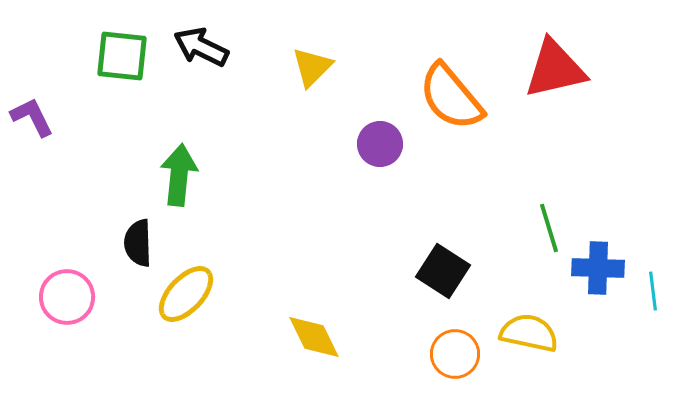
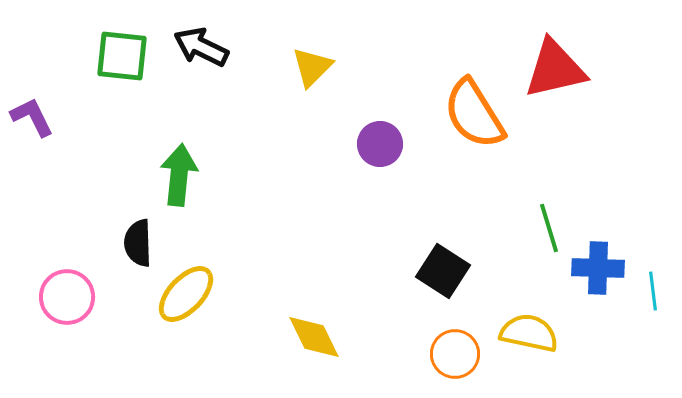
orange semicircle: moved 23 px right, 17 px down; rotated 8 degrees clockwise
